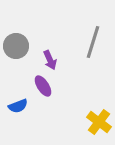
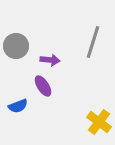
purple arrow: rotated 60 degrees counterclockwise
